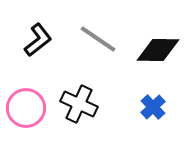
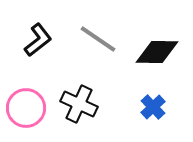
black diamond: moved 1 px left, 2 px down
